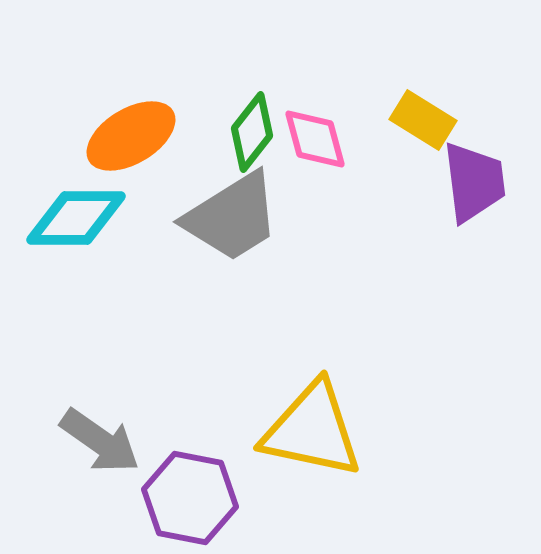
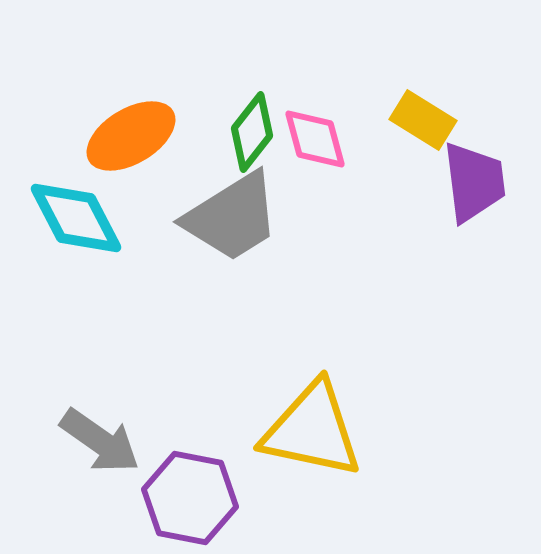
cyan diamond: rotated 62 degrees clockwise
